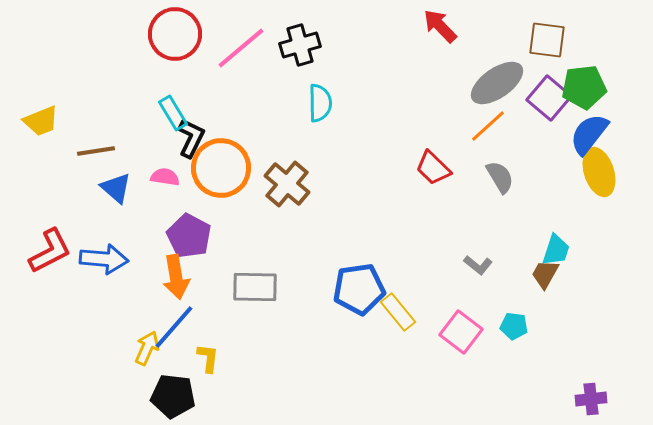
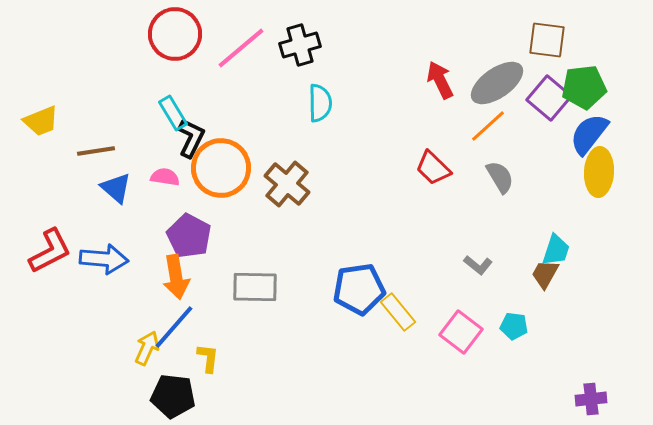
red arrow: moved 54 px down; rotated 18 degrees clockwise
yellow ellipse: rotated 21 degrees clockwise
